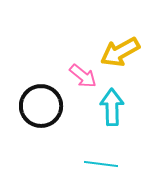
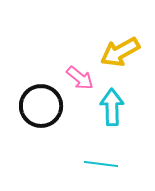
pink arrow: moved 3 px left, 2 px down
